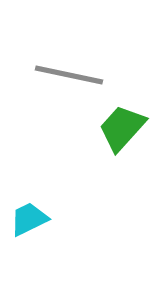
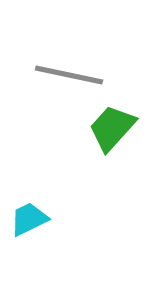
green trapezoid: moved 10 px left
